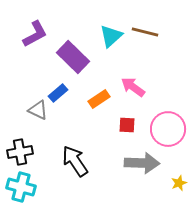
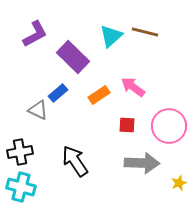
orange rectangle: moved 4 px up
pink circle: moved 1 px right, 3 px up
